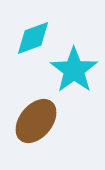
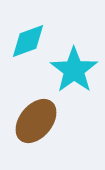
cyan diamond: moved 5 px left, 3 px down
